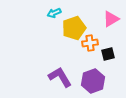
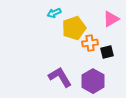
black square: moved 1 px left, 2 px up
purple hexagon: rotated 10 degrees counterclockwise
